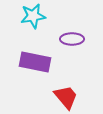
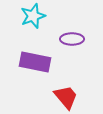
cyan star: rotated 10 degrees counterclockwise
